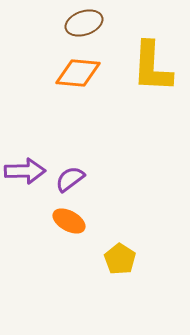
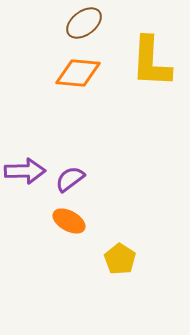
brown ellipse: rotated 18 degrees counterclockwise
yellow L-shape: moved 1 px left, 5 px up
